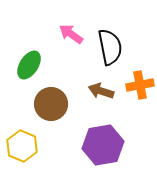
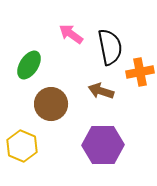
orange cross: moved 13 px up
purple hexagon: rotated 9 degrees clockwise
